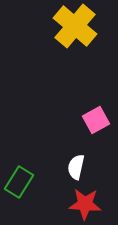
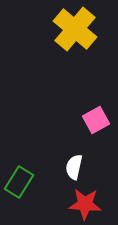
yellow cross: moved 3 px down
white semicircle: moved 2 px left
